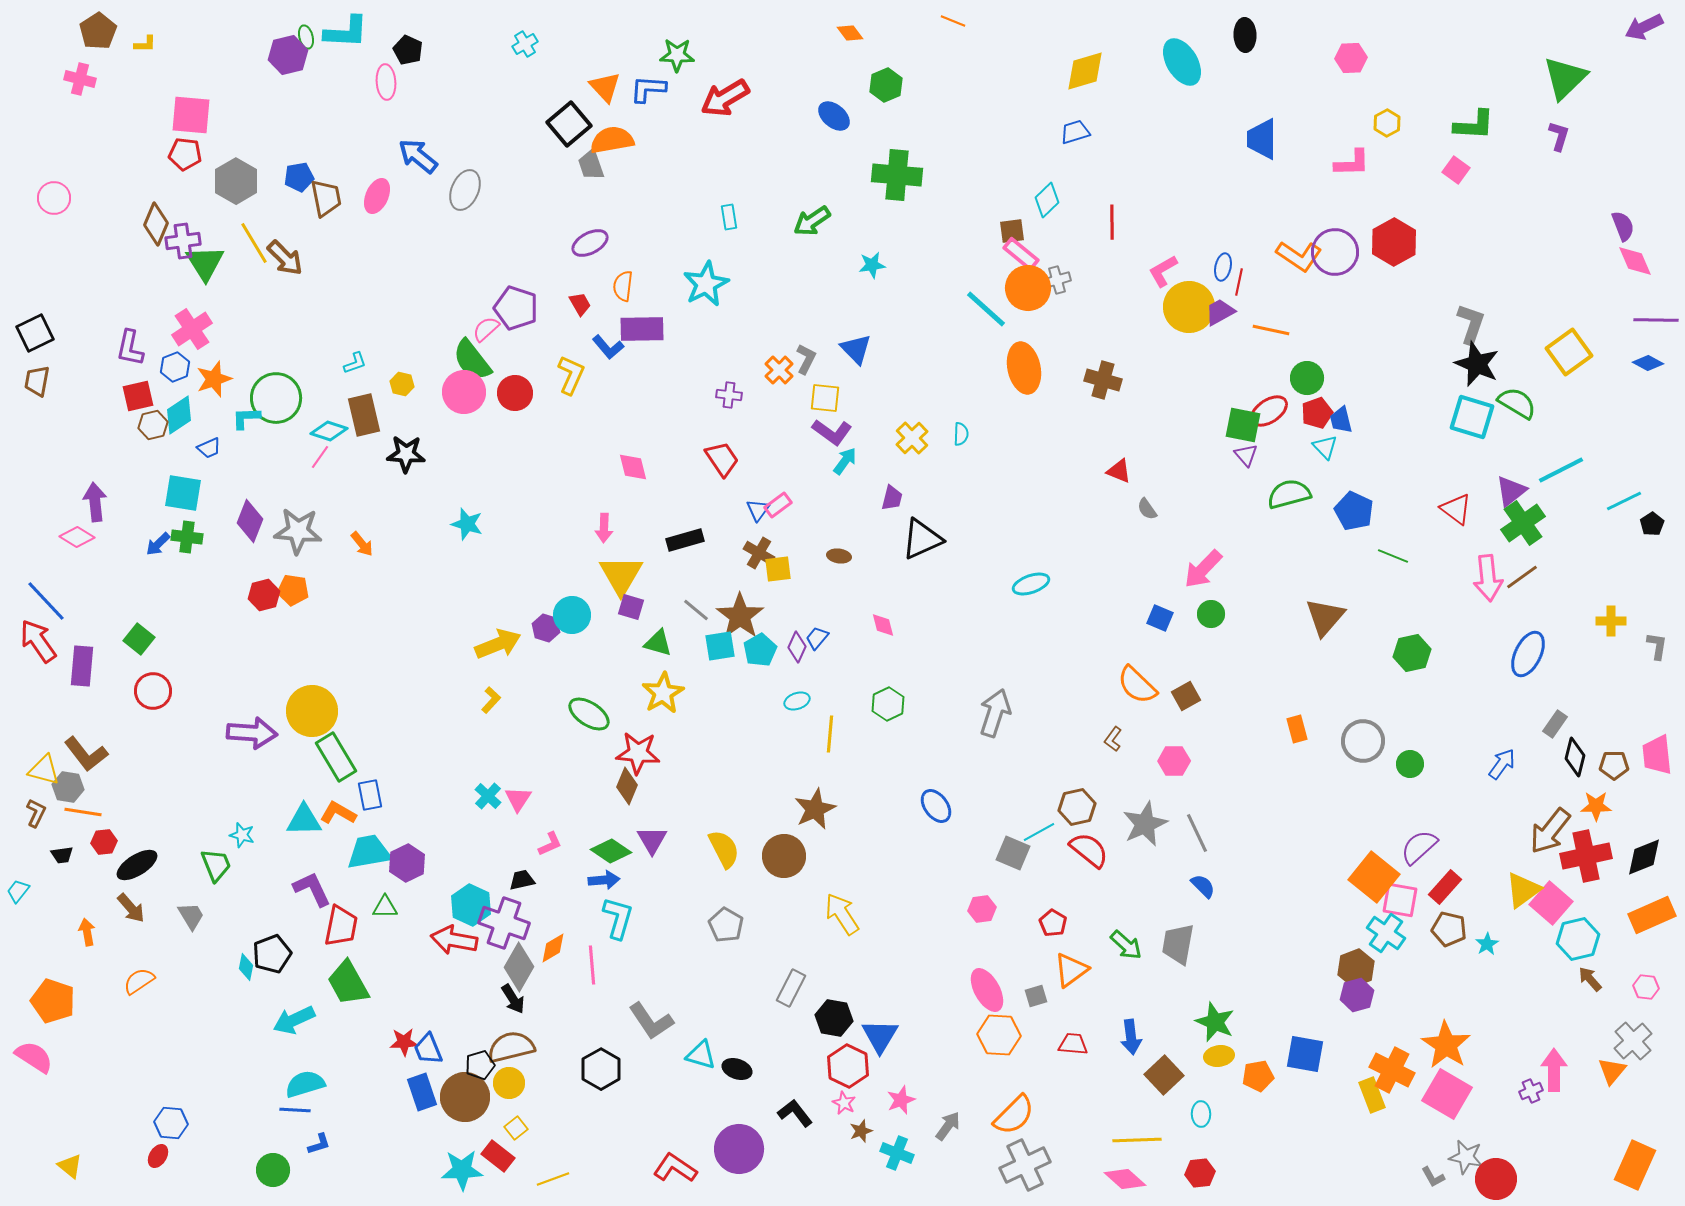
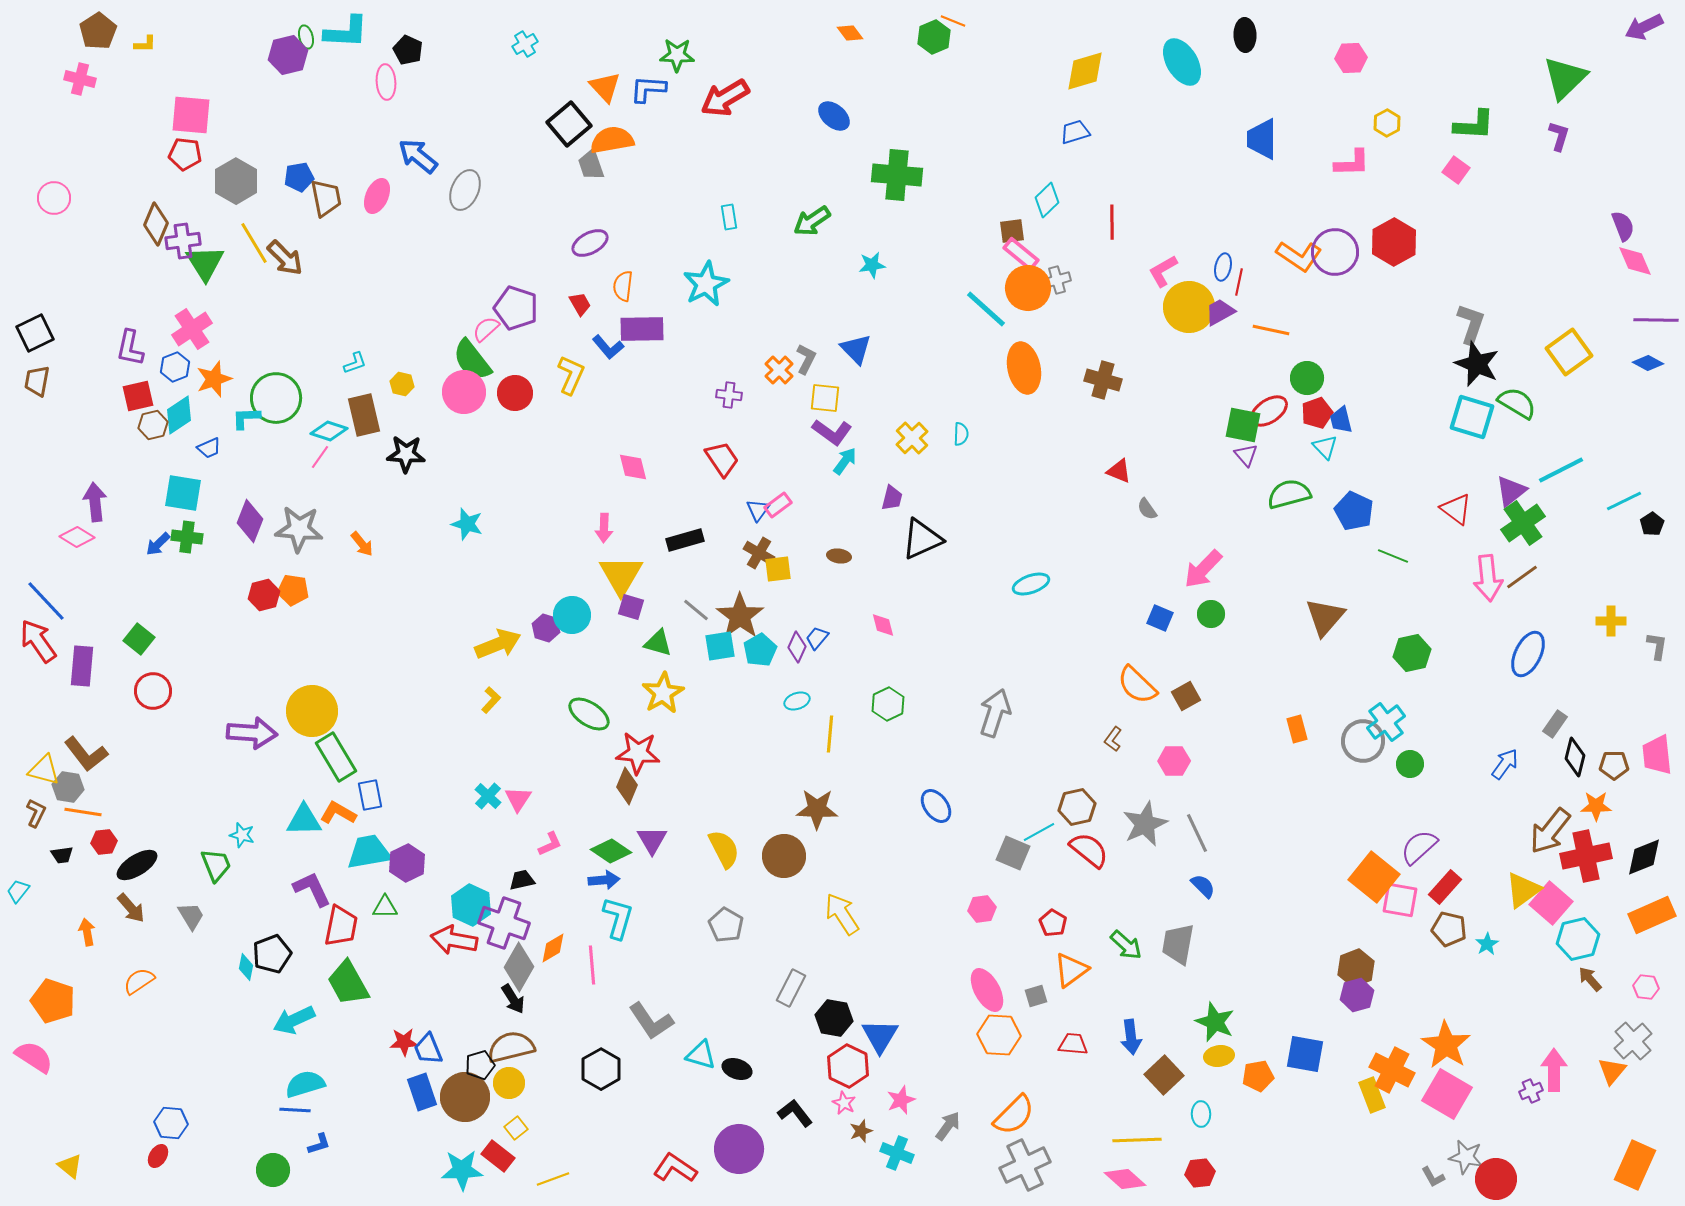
green hexagon at (886, 85): moved 48 px right, 48 px up
gray star at (298, 531): moved 1 px right, 2 px up
blue arrow at (1502, 764): moved 3 px right
brown star at (815, 809): moved 2 px right; rotated 27 degrees clockwise
cyan cross at (1386, 933): moved 211 px up; rotated 18 degrees clockwise
